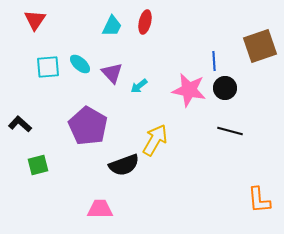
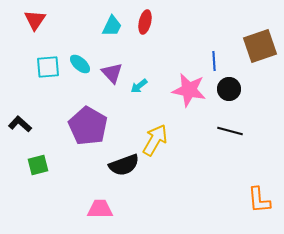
black circle: moved 4 px right, 1 px down
